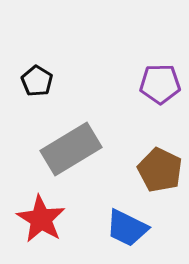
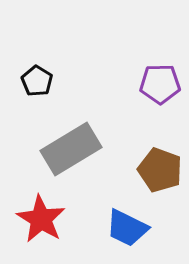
brown pentagon: rotated 6 degrees counterclockwise
